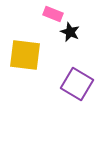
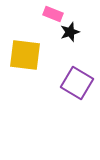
black star: rotated 30 degrees clockwise
purple square: moved 1 px up
